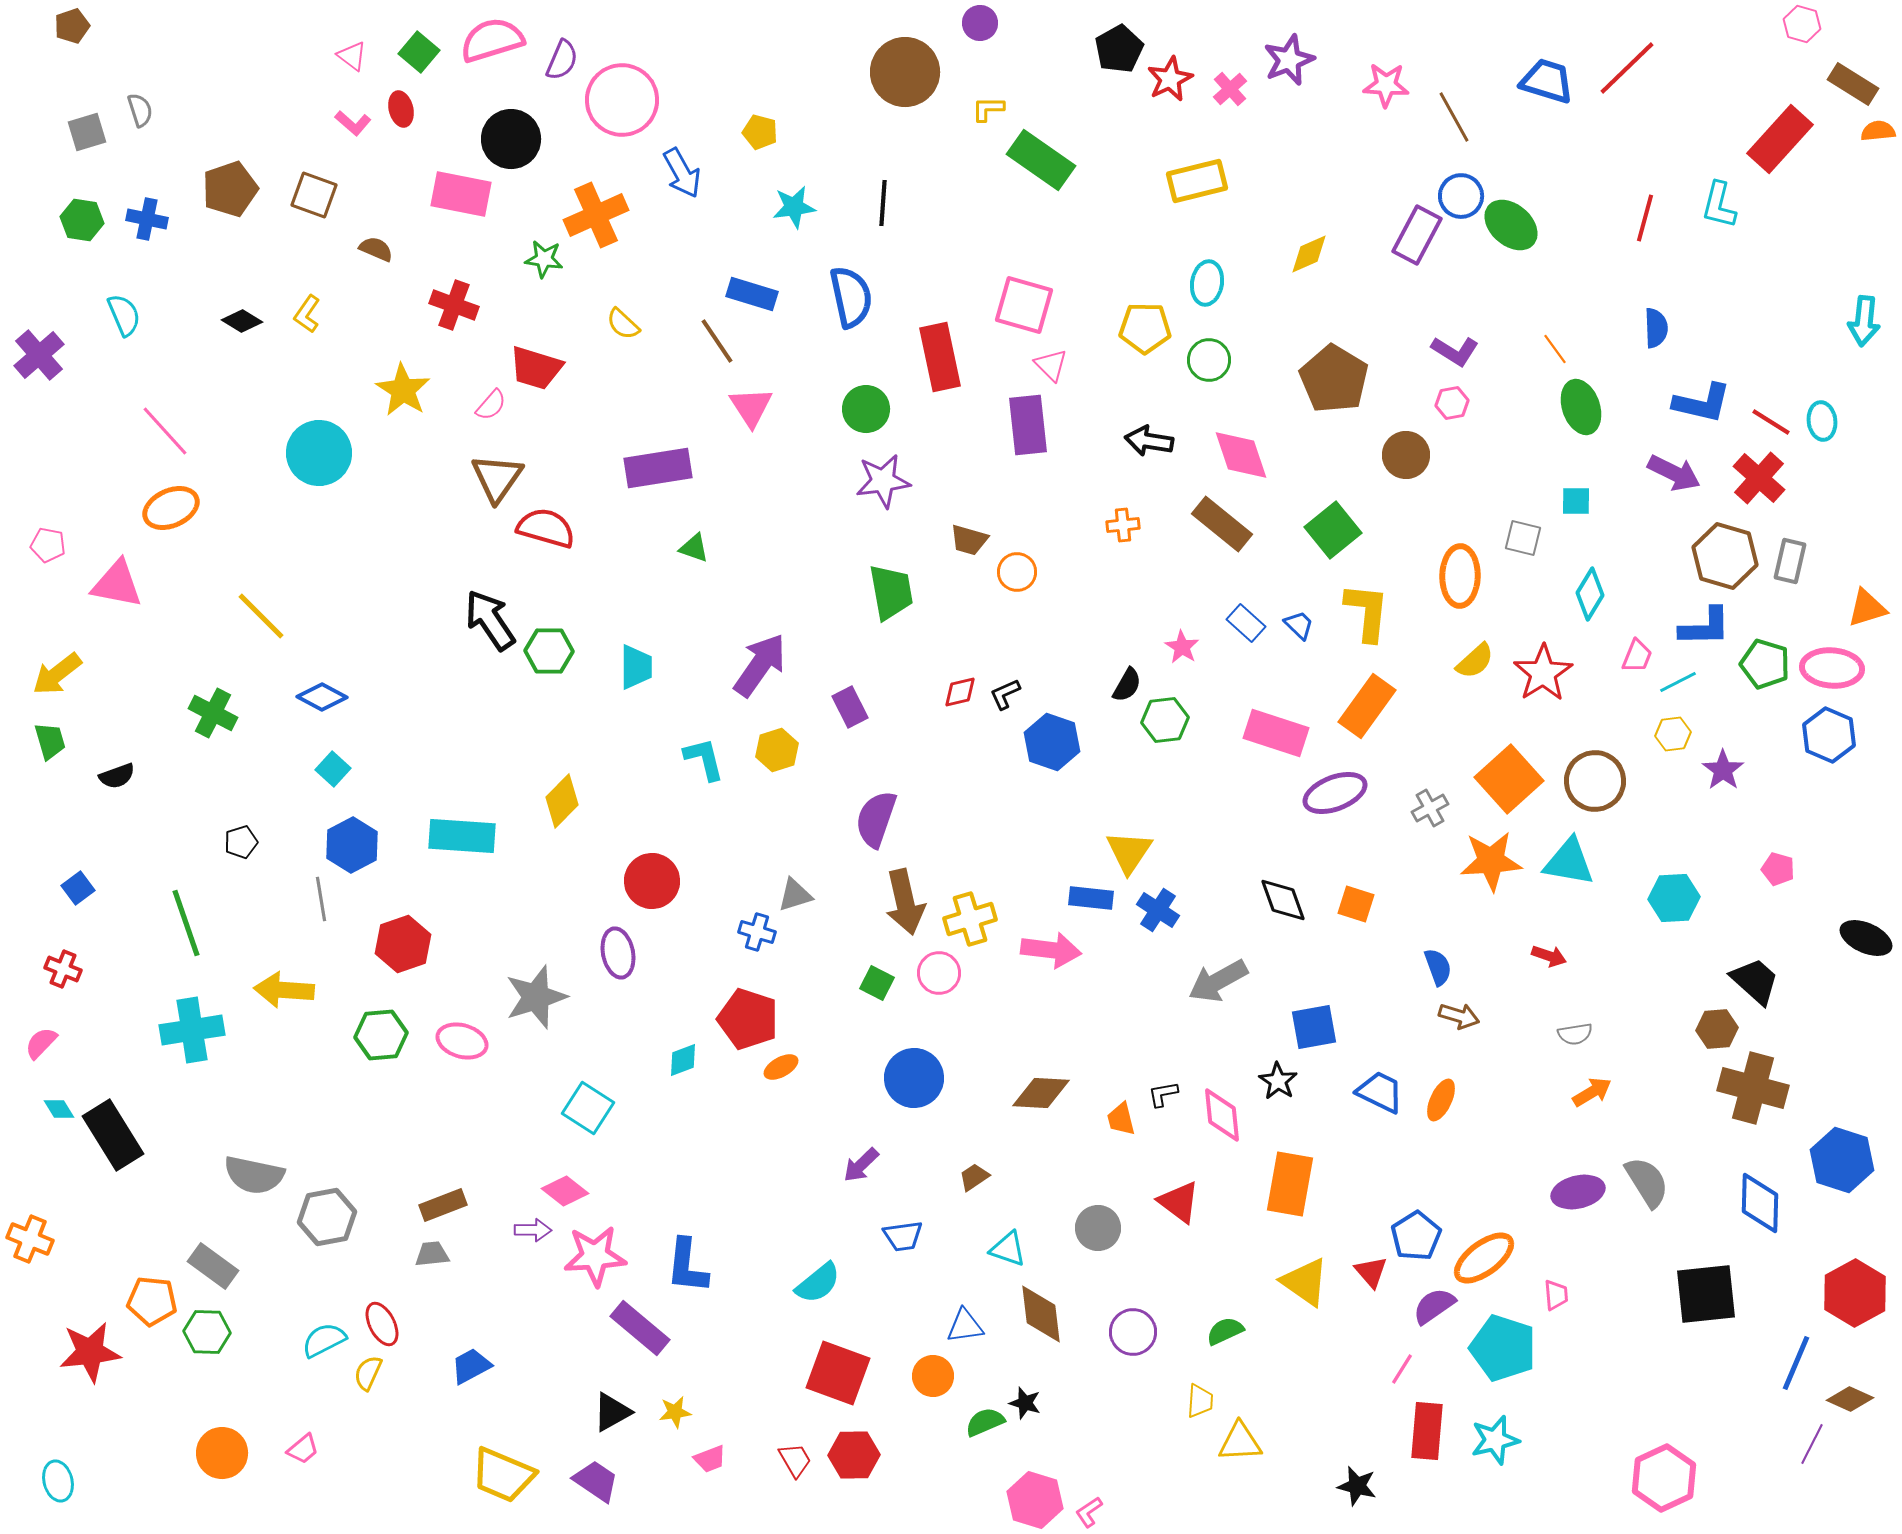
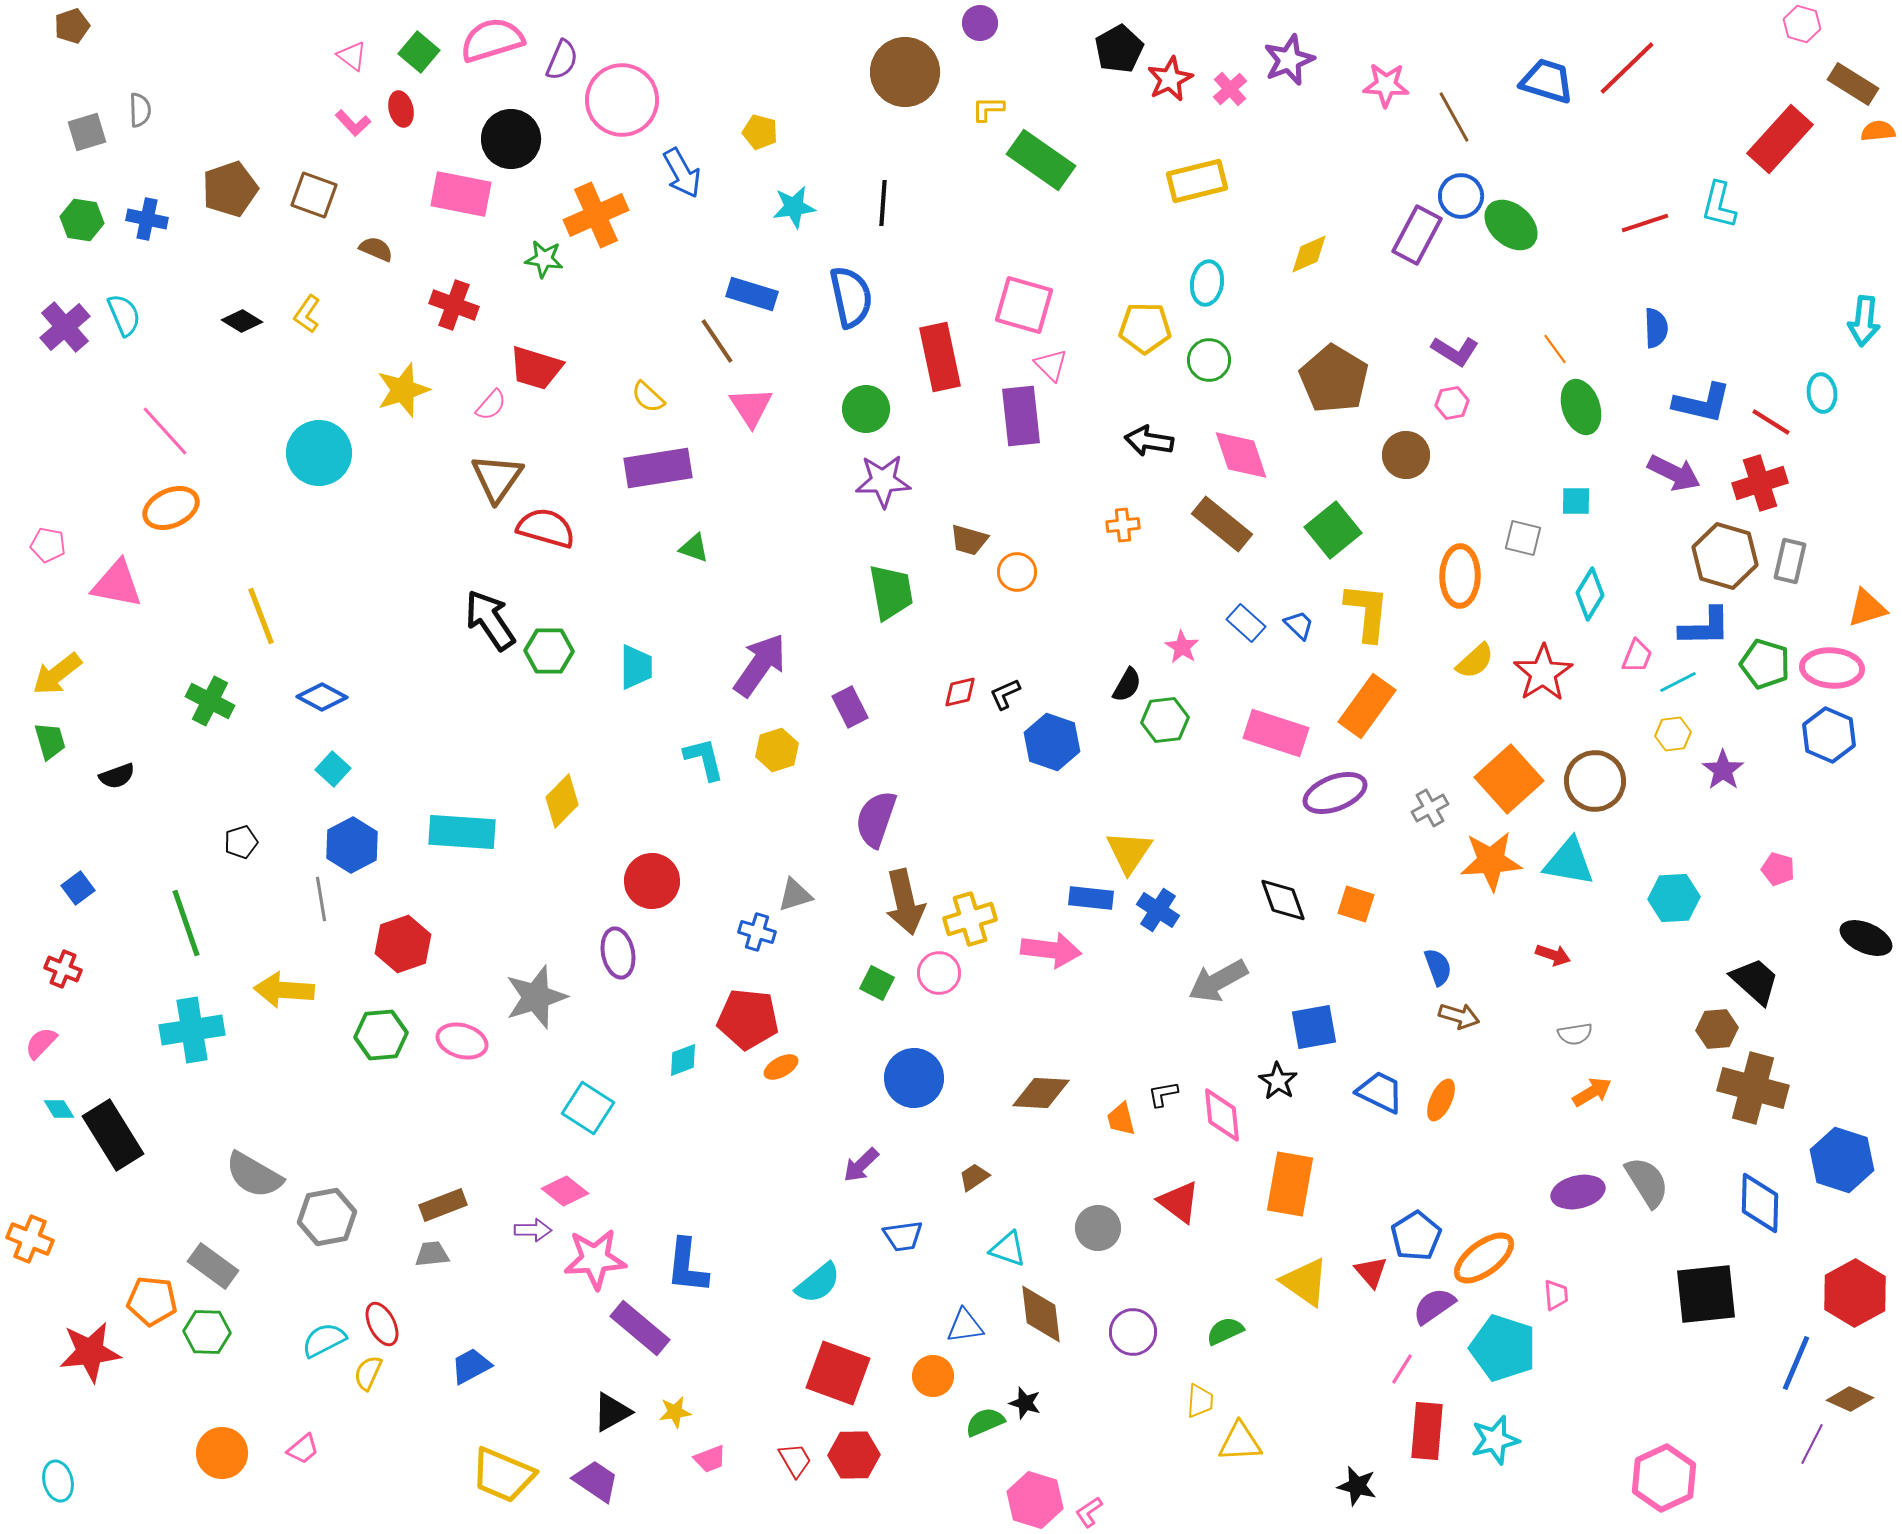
gray semicircle at (140, 110): rotated 16 degrees clockwise
pink L-shape at (353, 123): rotated 6 degrees clockwise
red line at (1645, 218): moved 5 px down; rotated 57 degrees clockwise
yellow semicircle at (623, 324): moved 25 px right, 73 px down
purple cross at (39, 355): moved 26 px right, 28 px up
yellow star at (403, 390): rotated 22 degrees clockwise
cyan ellipse at (1822, 421): moved 28 px up
purple rectangle at (1028, 425): moved 7 px left, 9 px up
red cross at (1759, 478): moved 1 px right, 5 px down; rotated 30 degrees clockwise
purple star at (883, 481): rotated 6 degrees clockwise
yellow line at (261, 616): rotated 24 degrees clockwise
green cross at (213, 713): moved 3 px left, 12 px up
cyan rectangle at (462, 836): moved 4 px up
red arrow at (1549, 956): moved 4 px right, 1 px up
red pentagon at (748, 1019): rotated 12 degrees counterclockwise
gray semicircle at (254, 1175): rotated 18 degrees clockwise
pink star at (595, 1256): moved 3 px down
